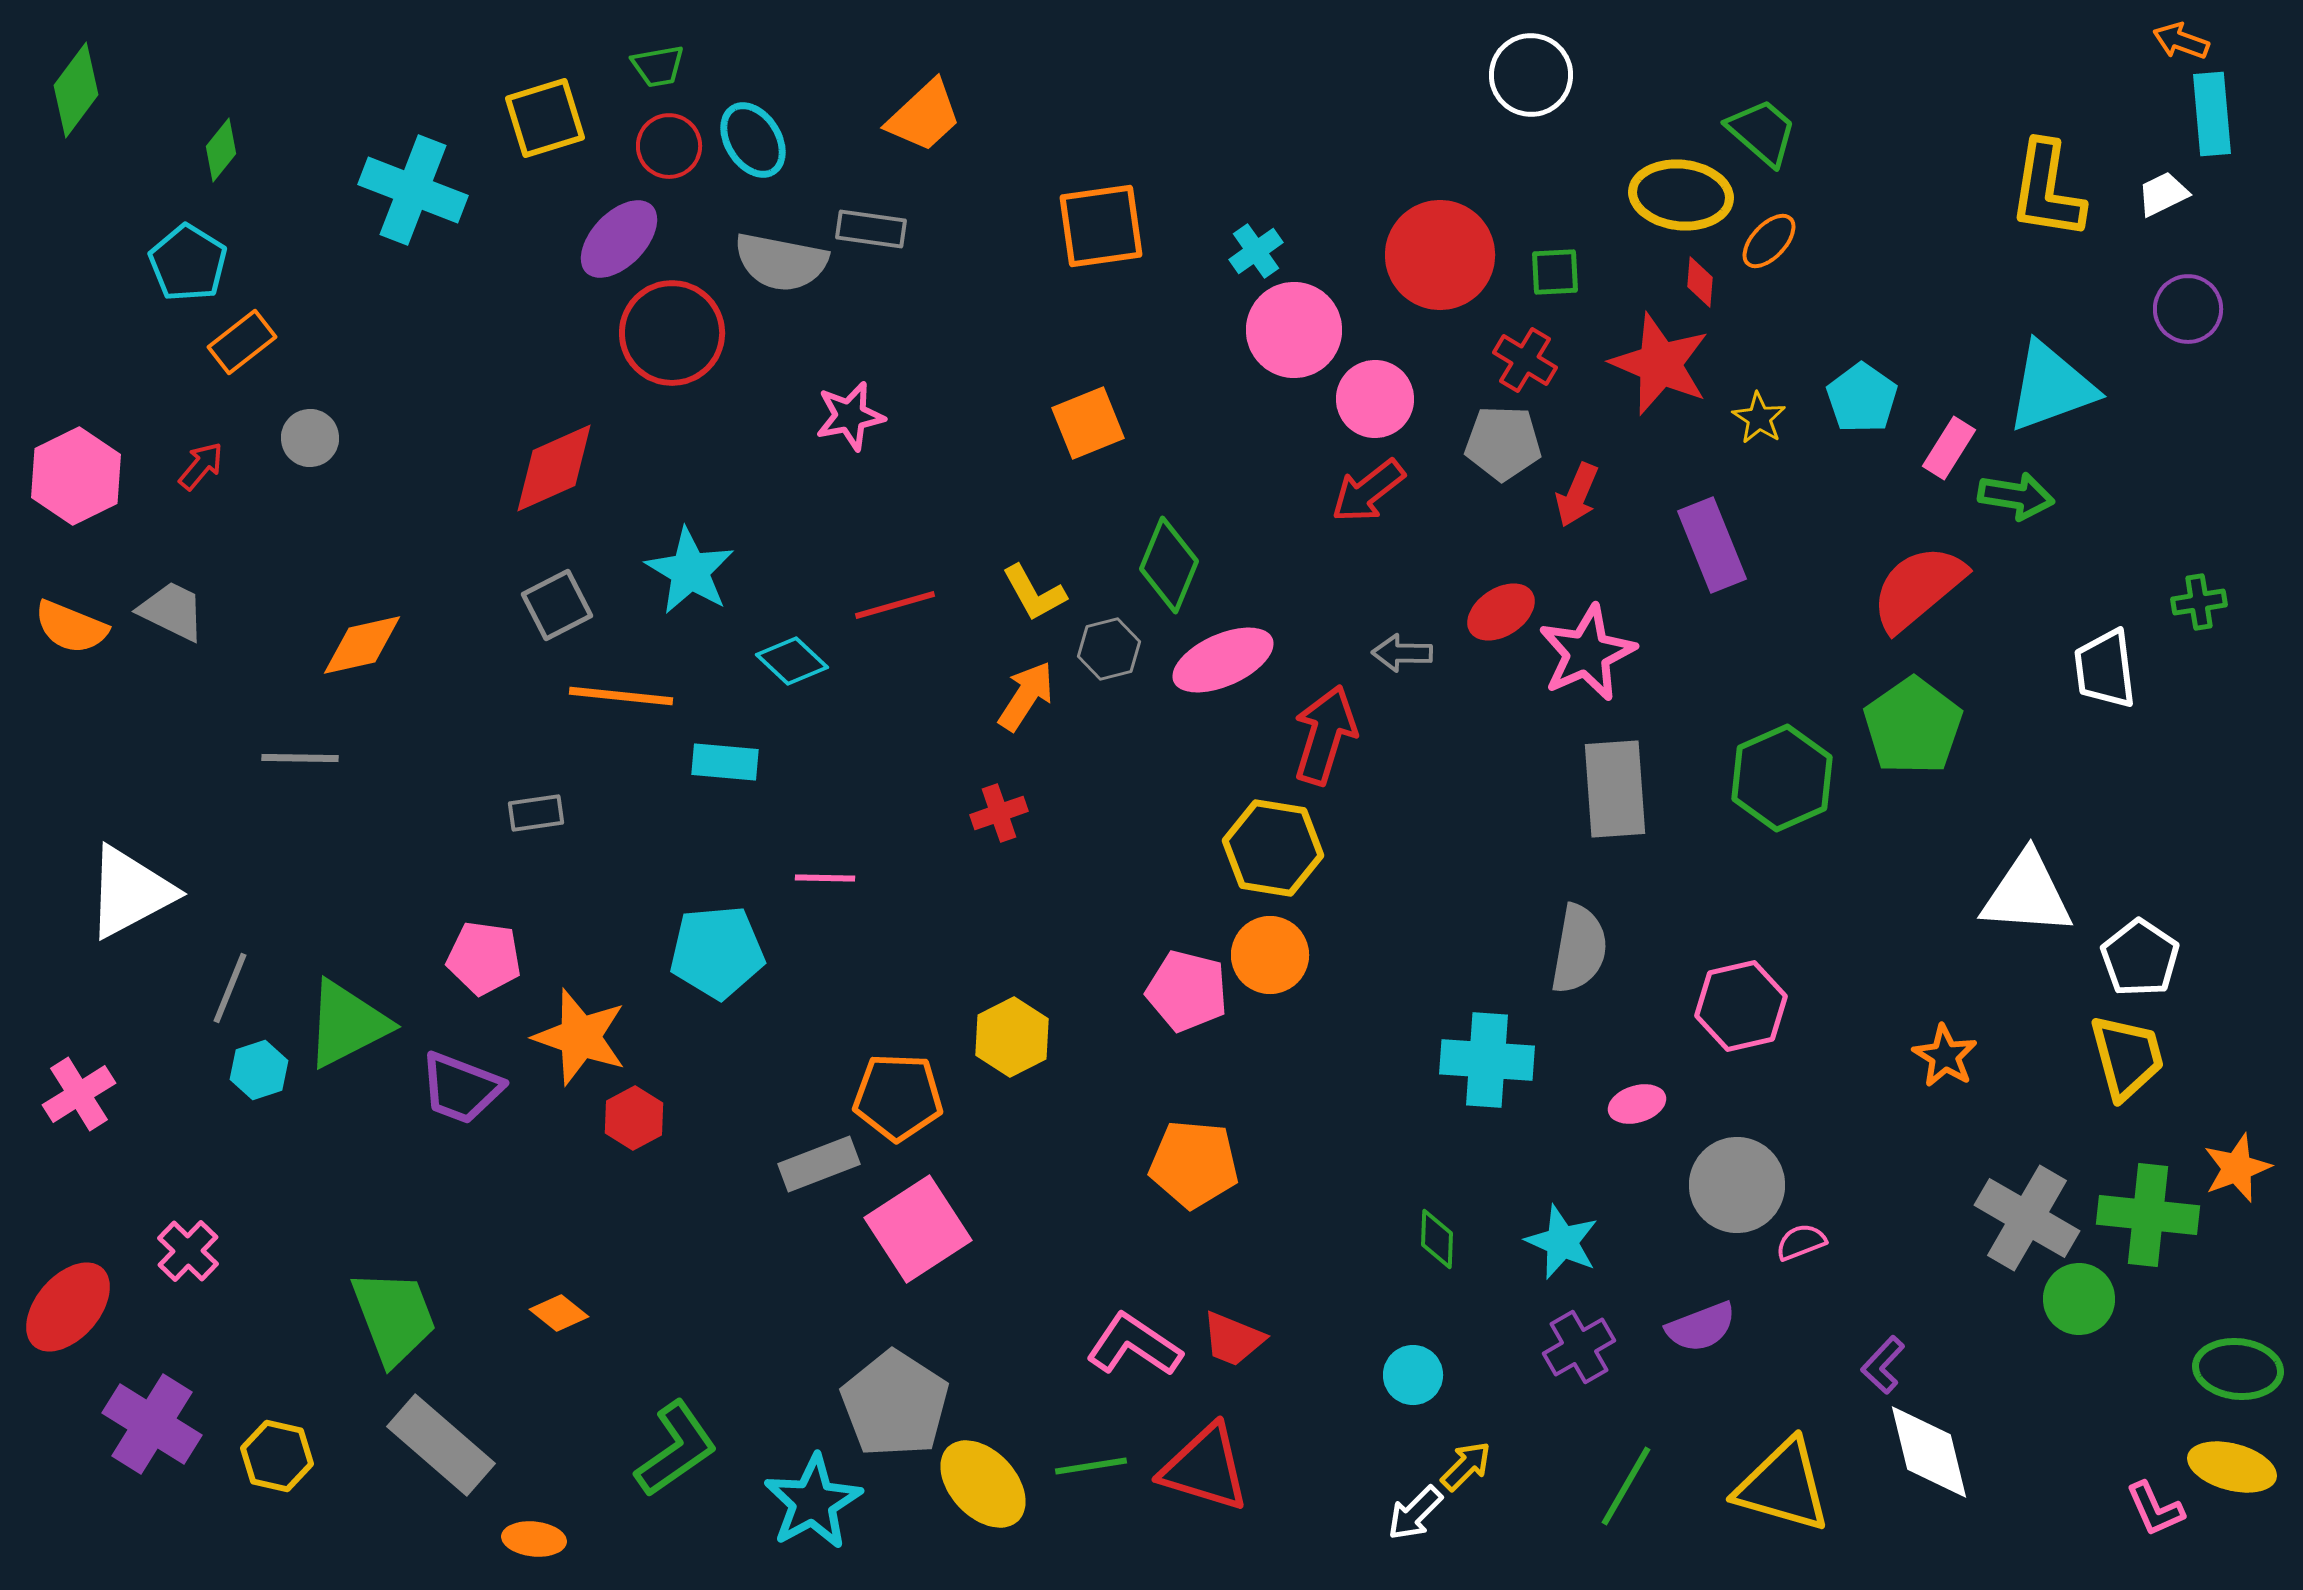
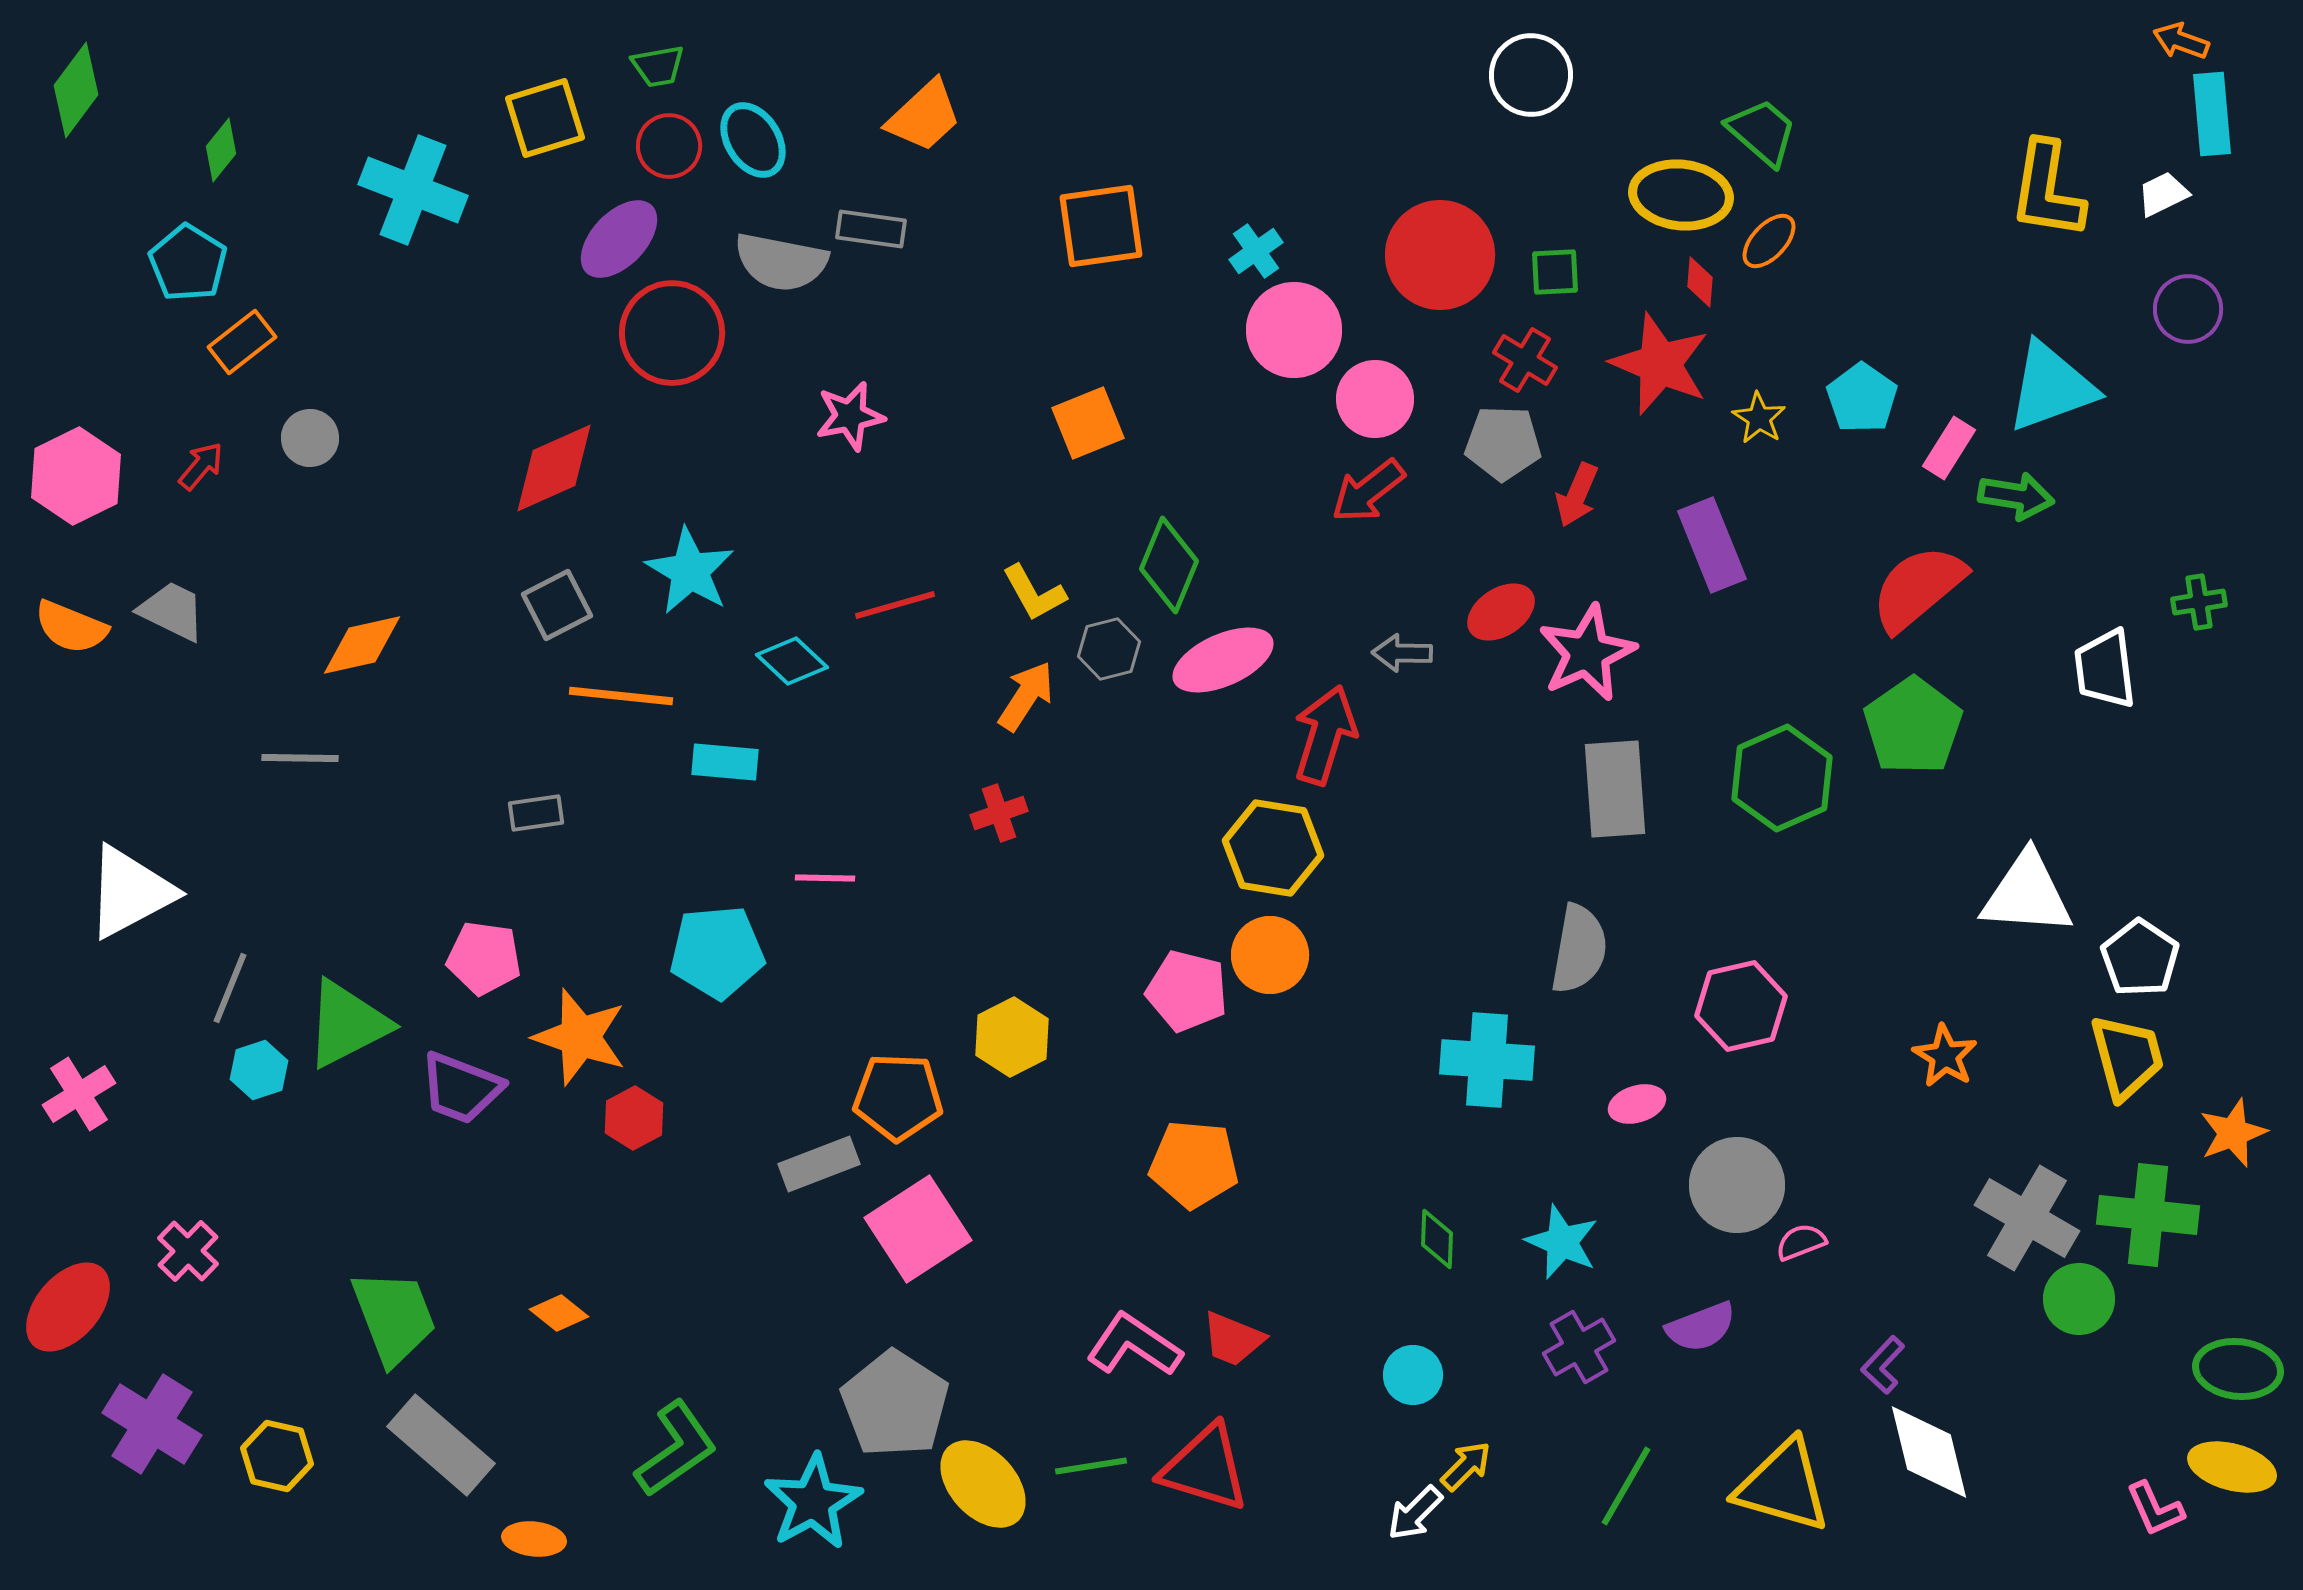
orange star at (2237, 1168): moved 4 px left, 35 px up
